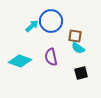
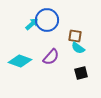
blue circle: moved 4 px left, 1 px up
cyan arrow: moved 2 px up
purple semicircle: rotated 126 degrees counterclockwise
